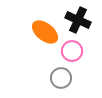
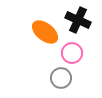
pink circle: moved 2 px down
